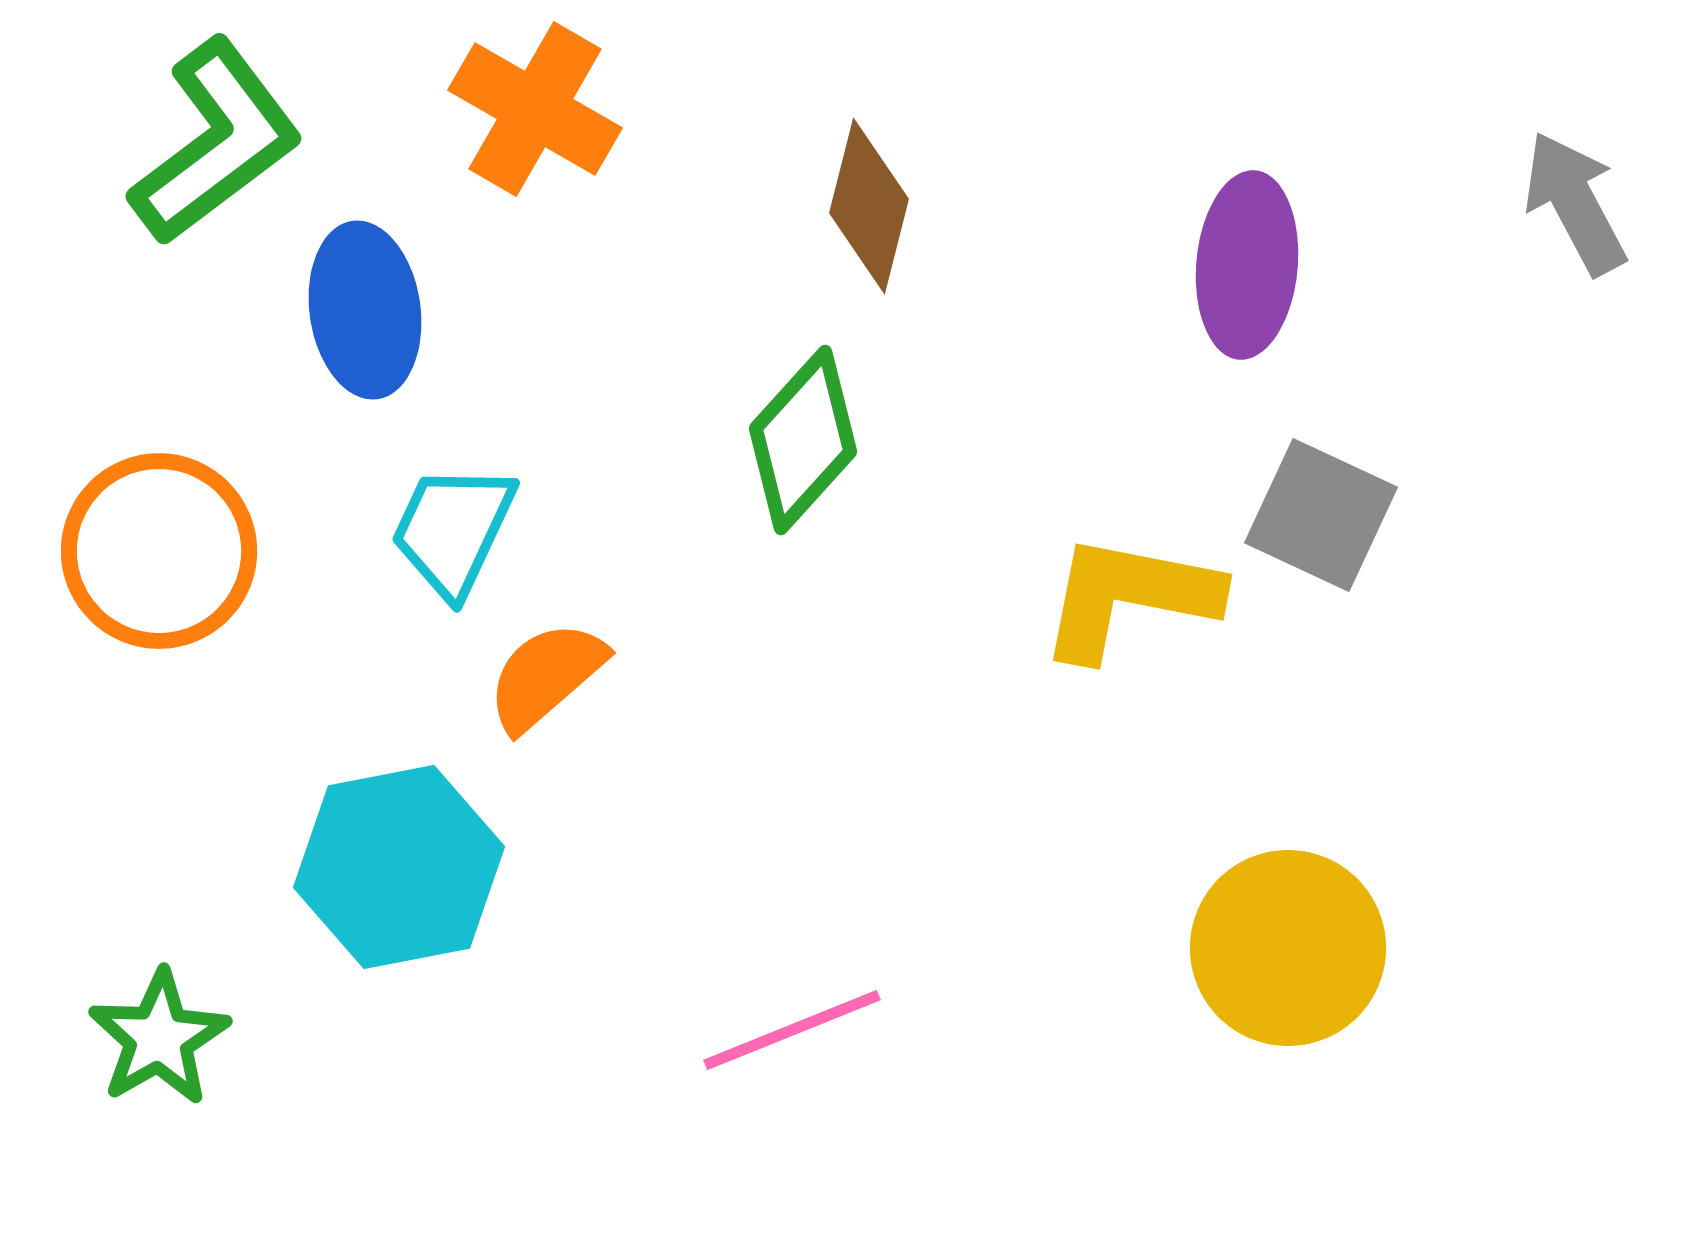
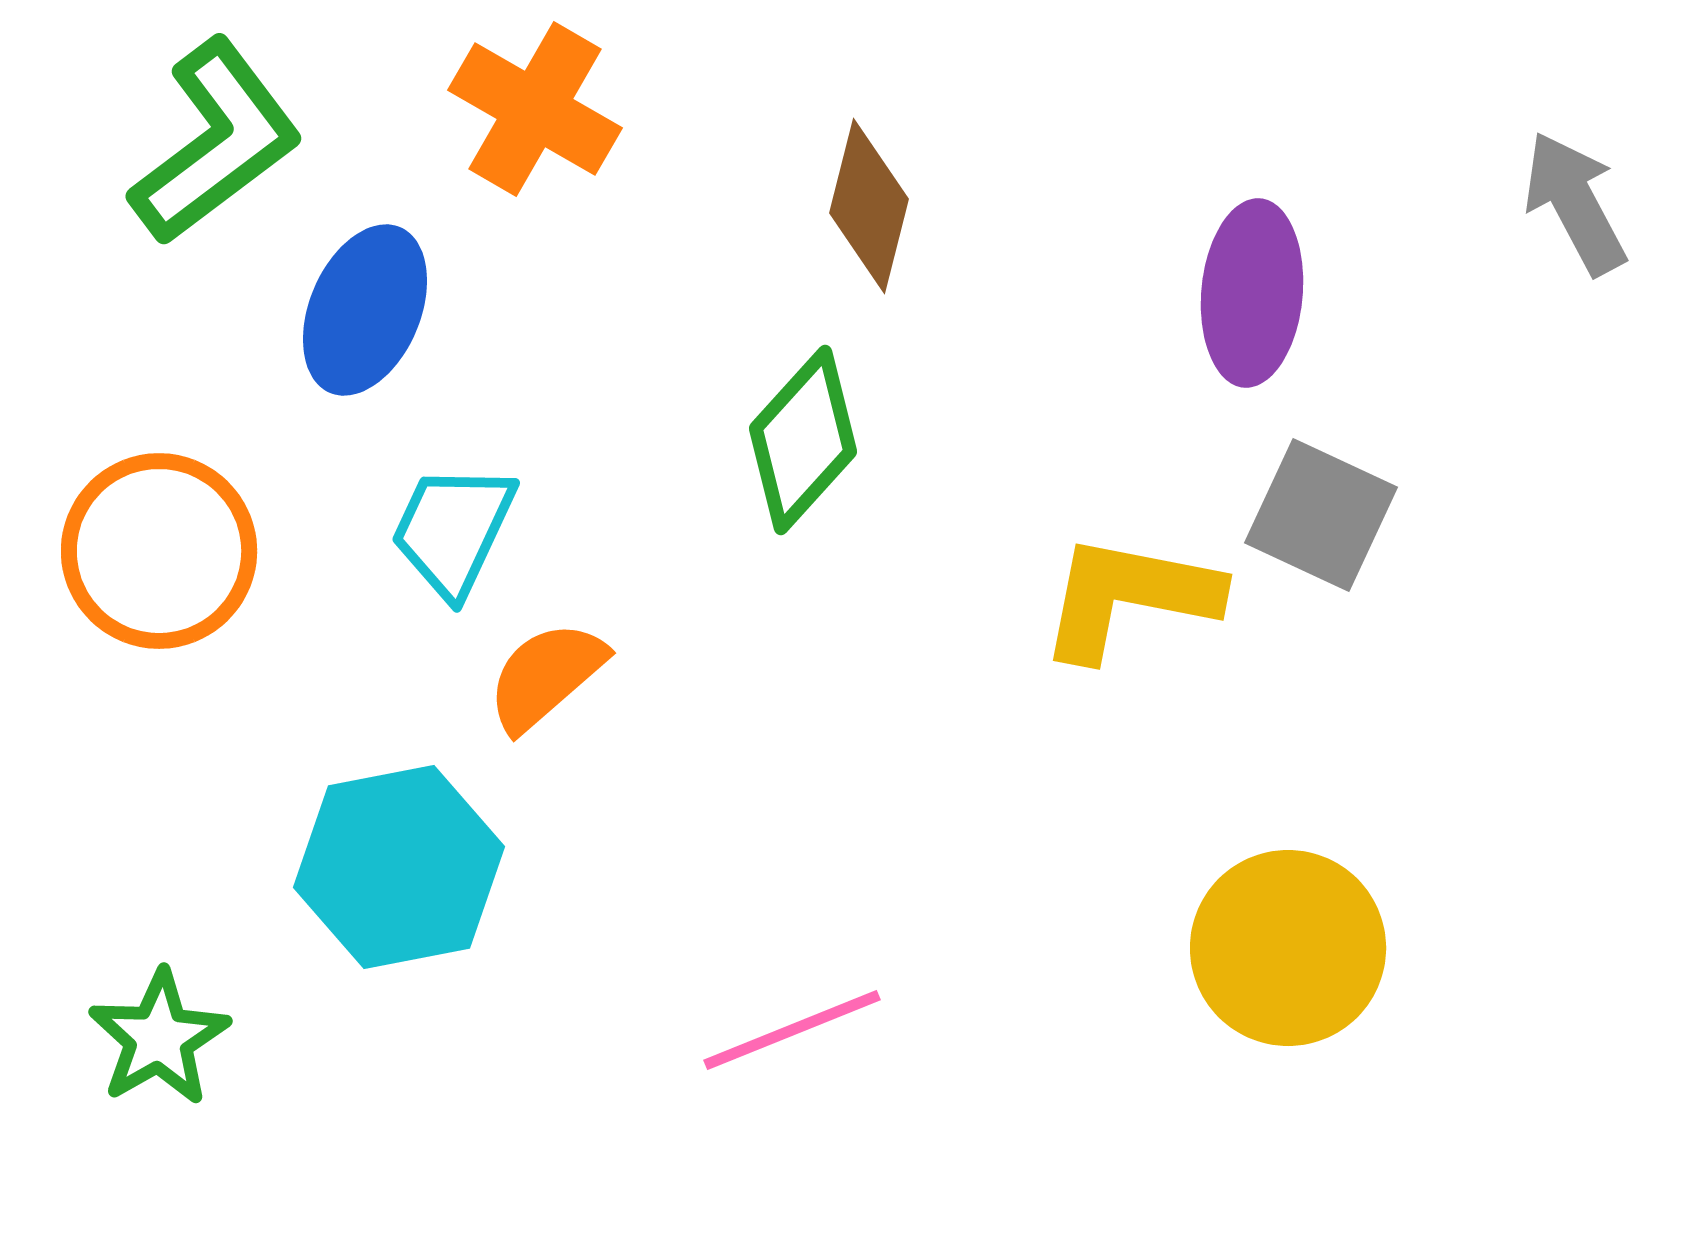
purple ellipse: moved 5 px right, 28 px down
blue ellipse: rotated 31 degrees clockwise
